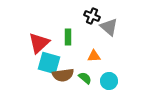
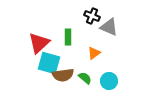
gray triangle: rotated 18 degrees counterclockwise
orange triangle: moved 3 px up; rotated 32 degrees counterclockwise
